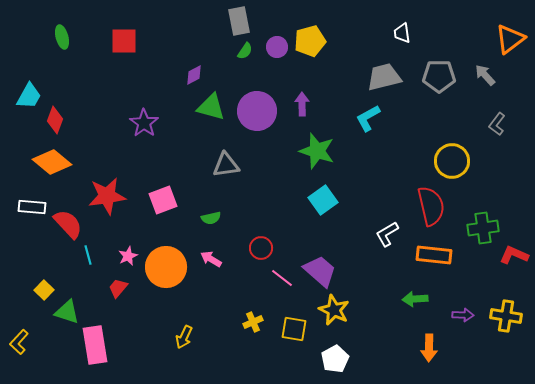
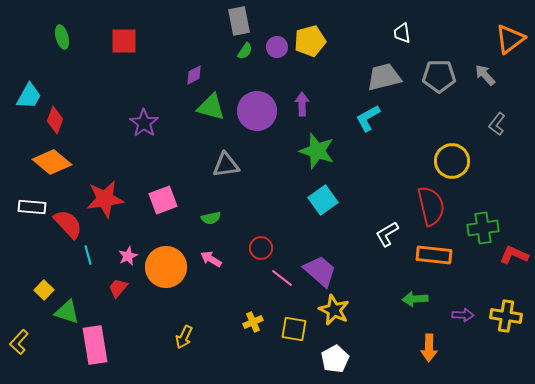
red star at (107, 196): moved 2 px left, 3 px down
